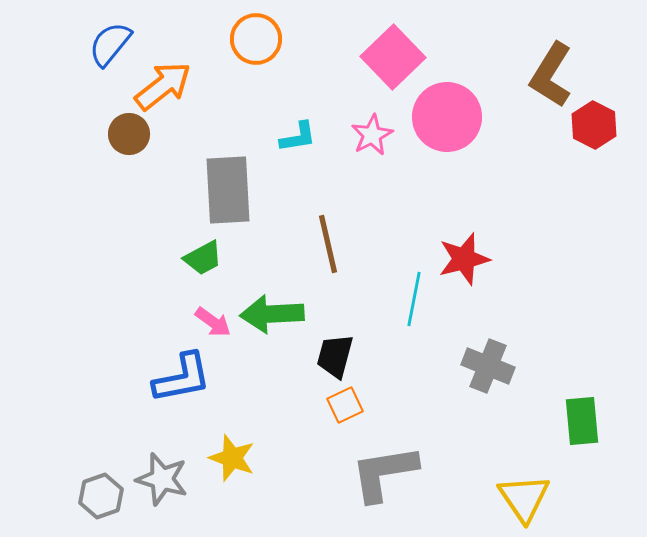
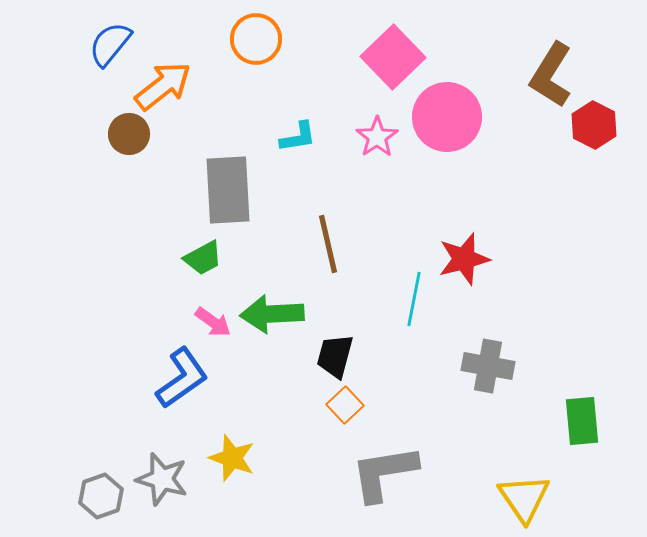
pink star: moved 5 px right, 2 px down; rotated 6 degrees counterclockwise
gray cross: rotated 12 degrees counterclockwise
blue L-shape: rotated 24 degrees counterclockwise
orange square: rotated 18 degrees counterclockwise
